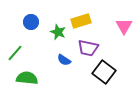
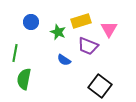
pink triangle: moved 15 px left, 3 px down
purple trapezoid: moved 2 px up; rotated 10 degrees clockwise
green line: rotated 30 degrees counterclockwise
black square: moved 4 px left, 14 px down
green semicircle: moved 3 px left, 1 px down; rotated 85 degrees counterclockwise
